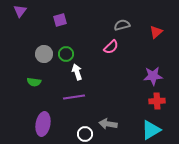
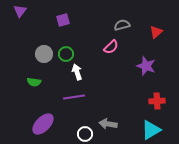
purple square: moved 3 px right
purple star: moved 7 px left, 10 px up; rotated 24 degrees clockwise
purple ellipse: rotated 35 degrees clockwise
